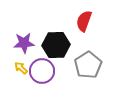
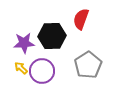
red semicircle: moved 3 px left, 2 px up
black hexagon: moved 4 px left, 9 px up
